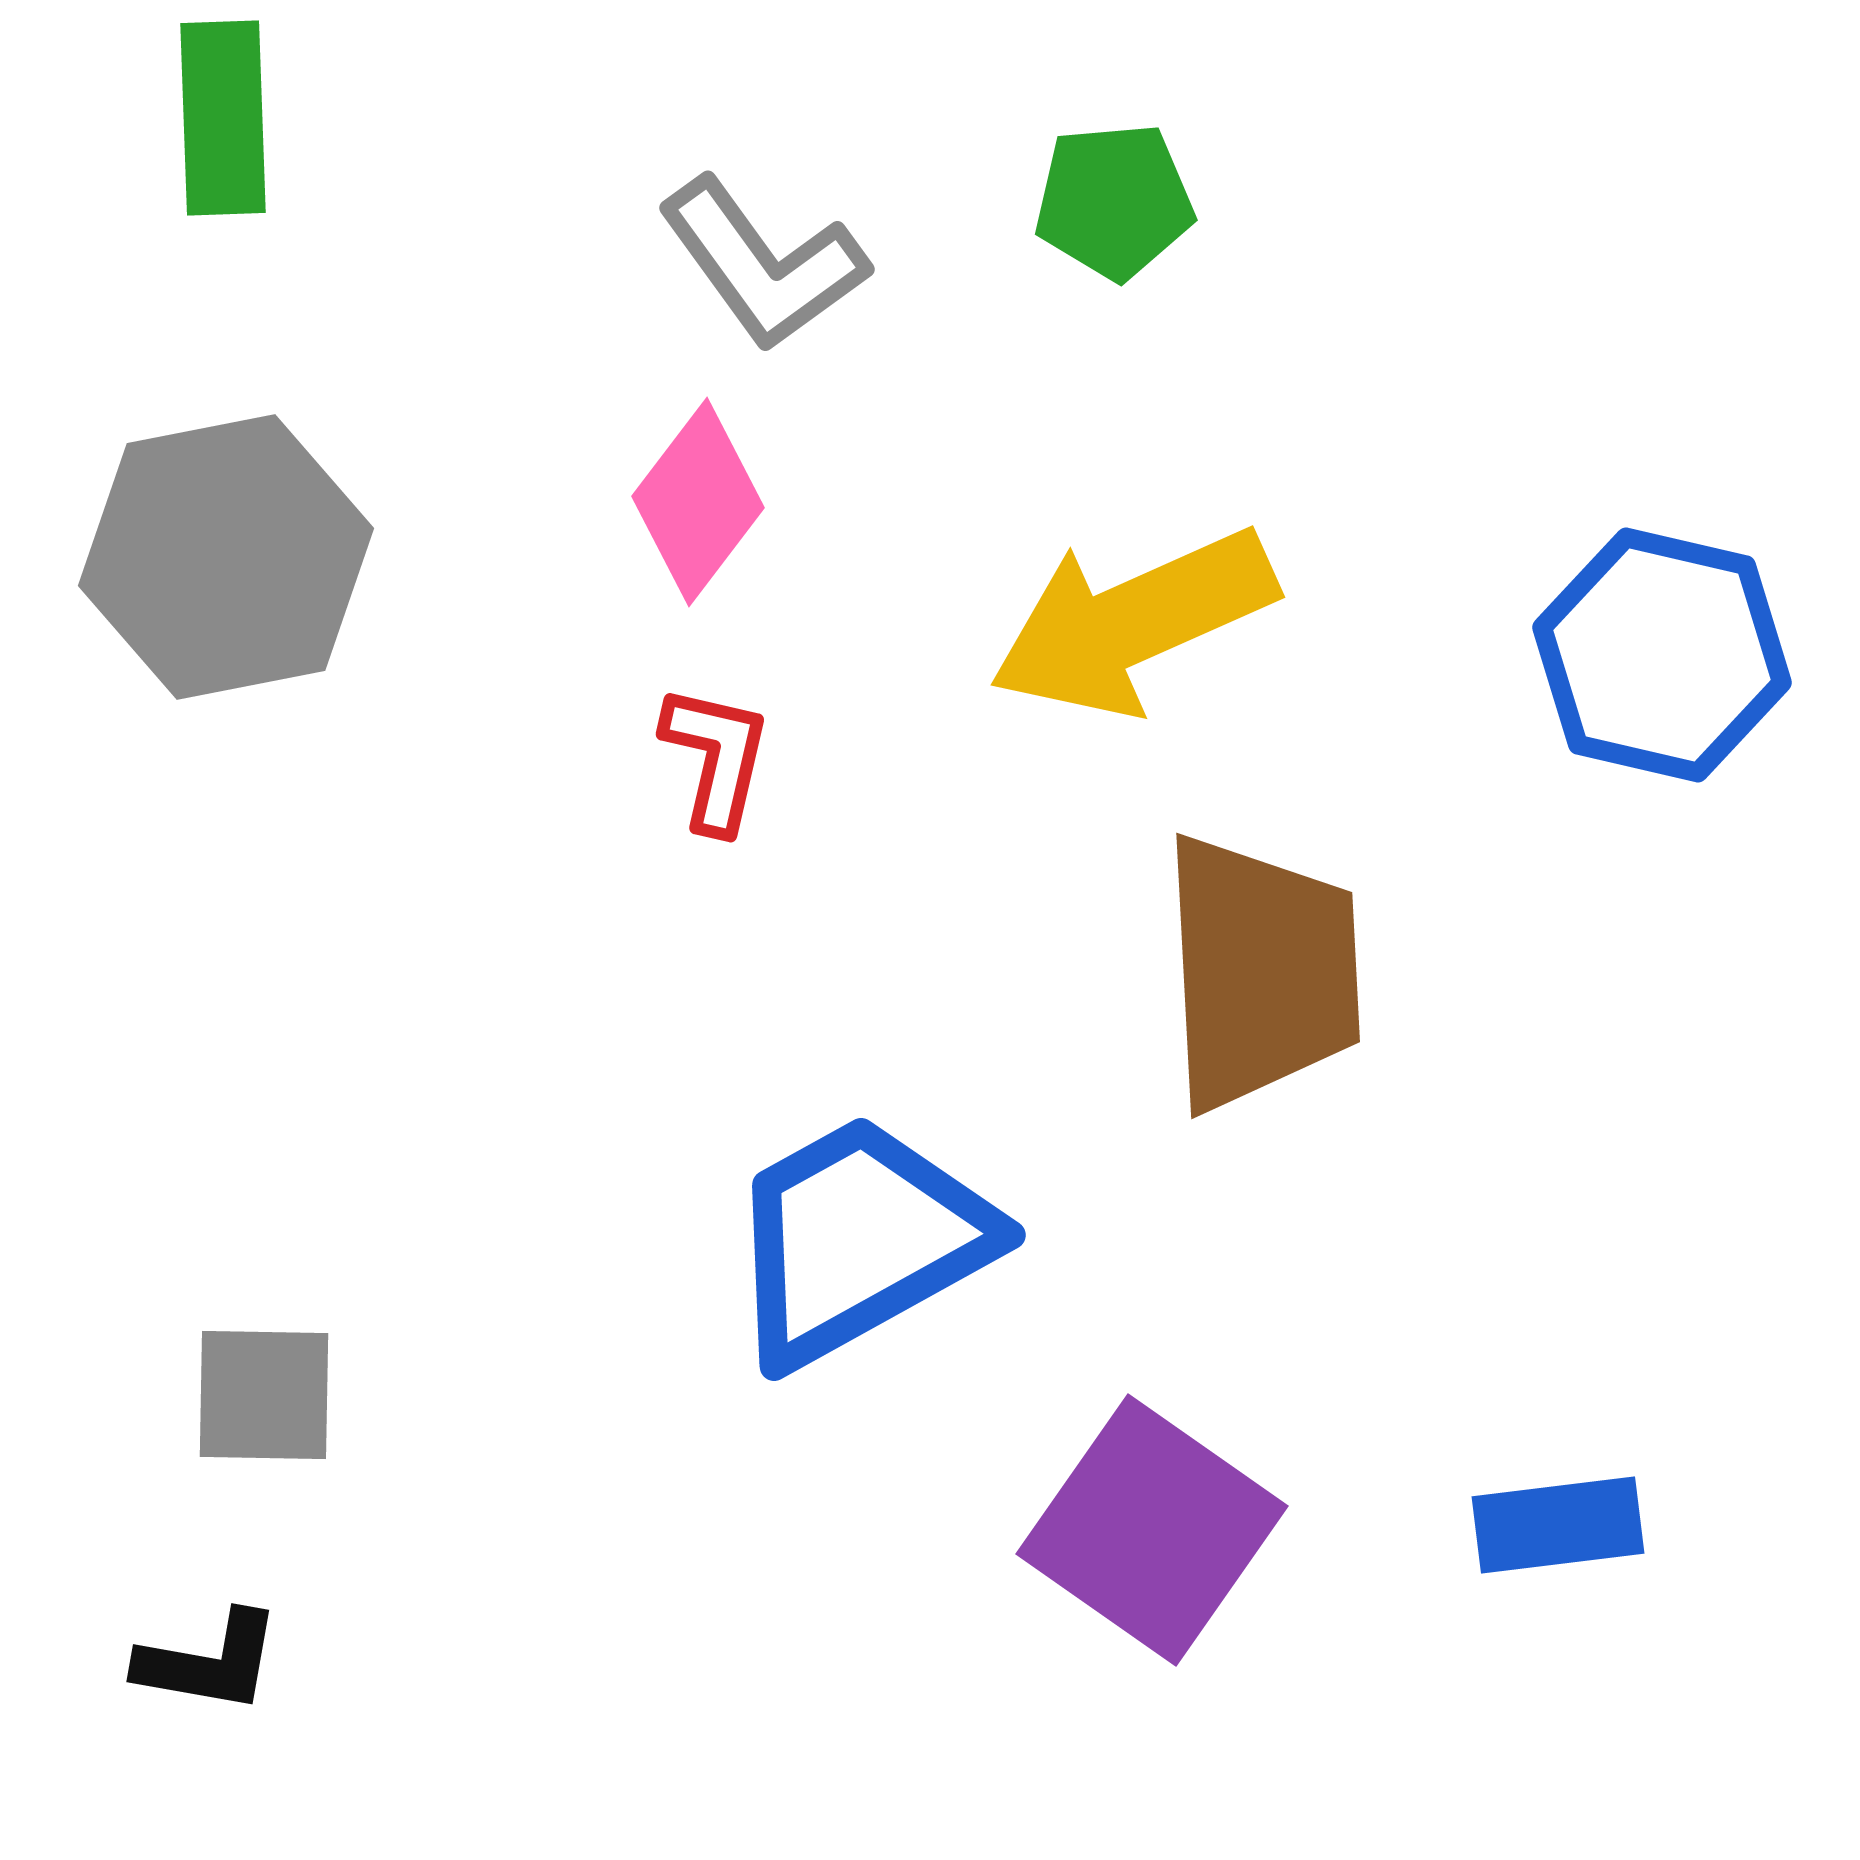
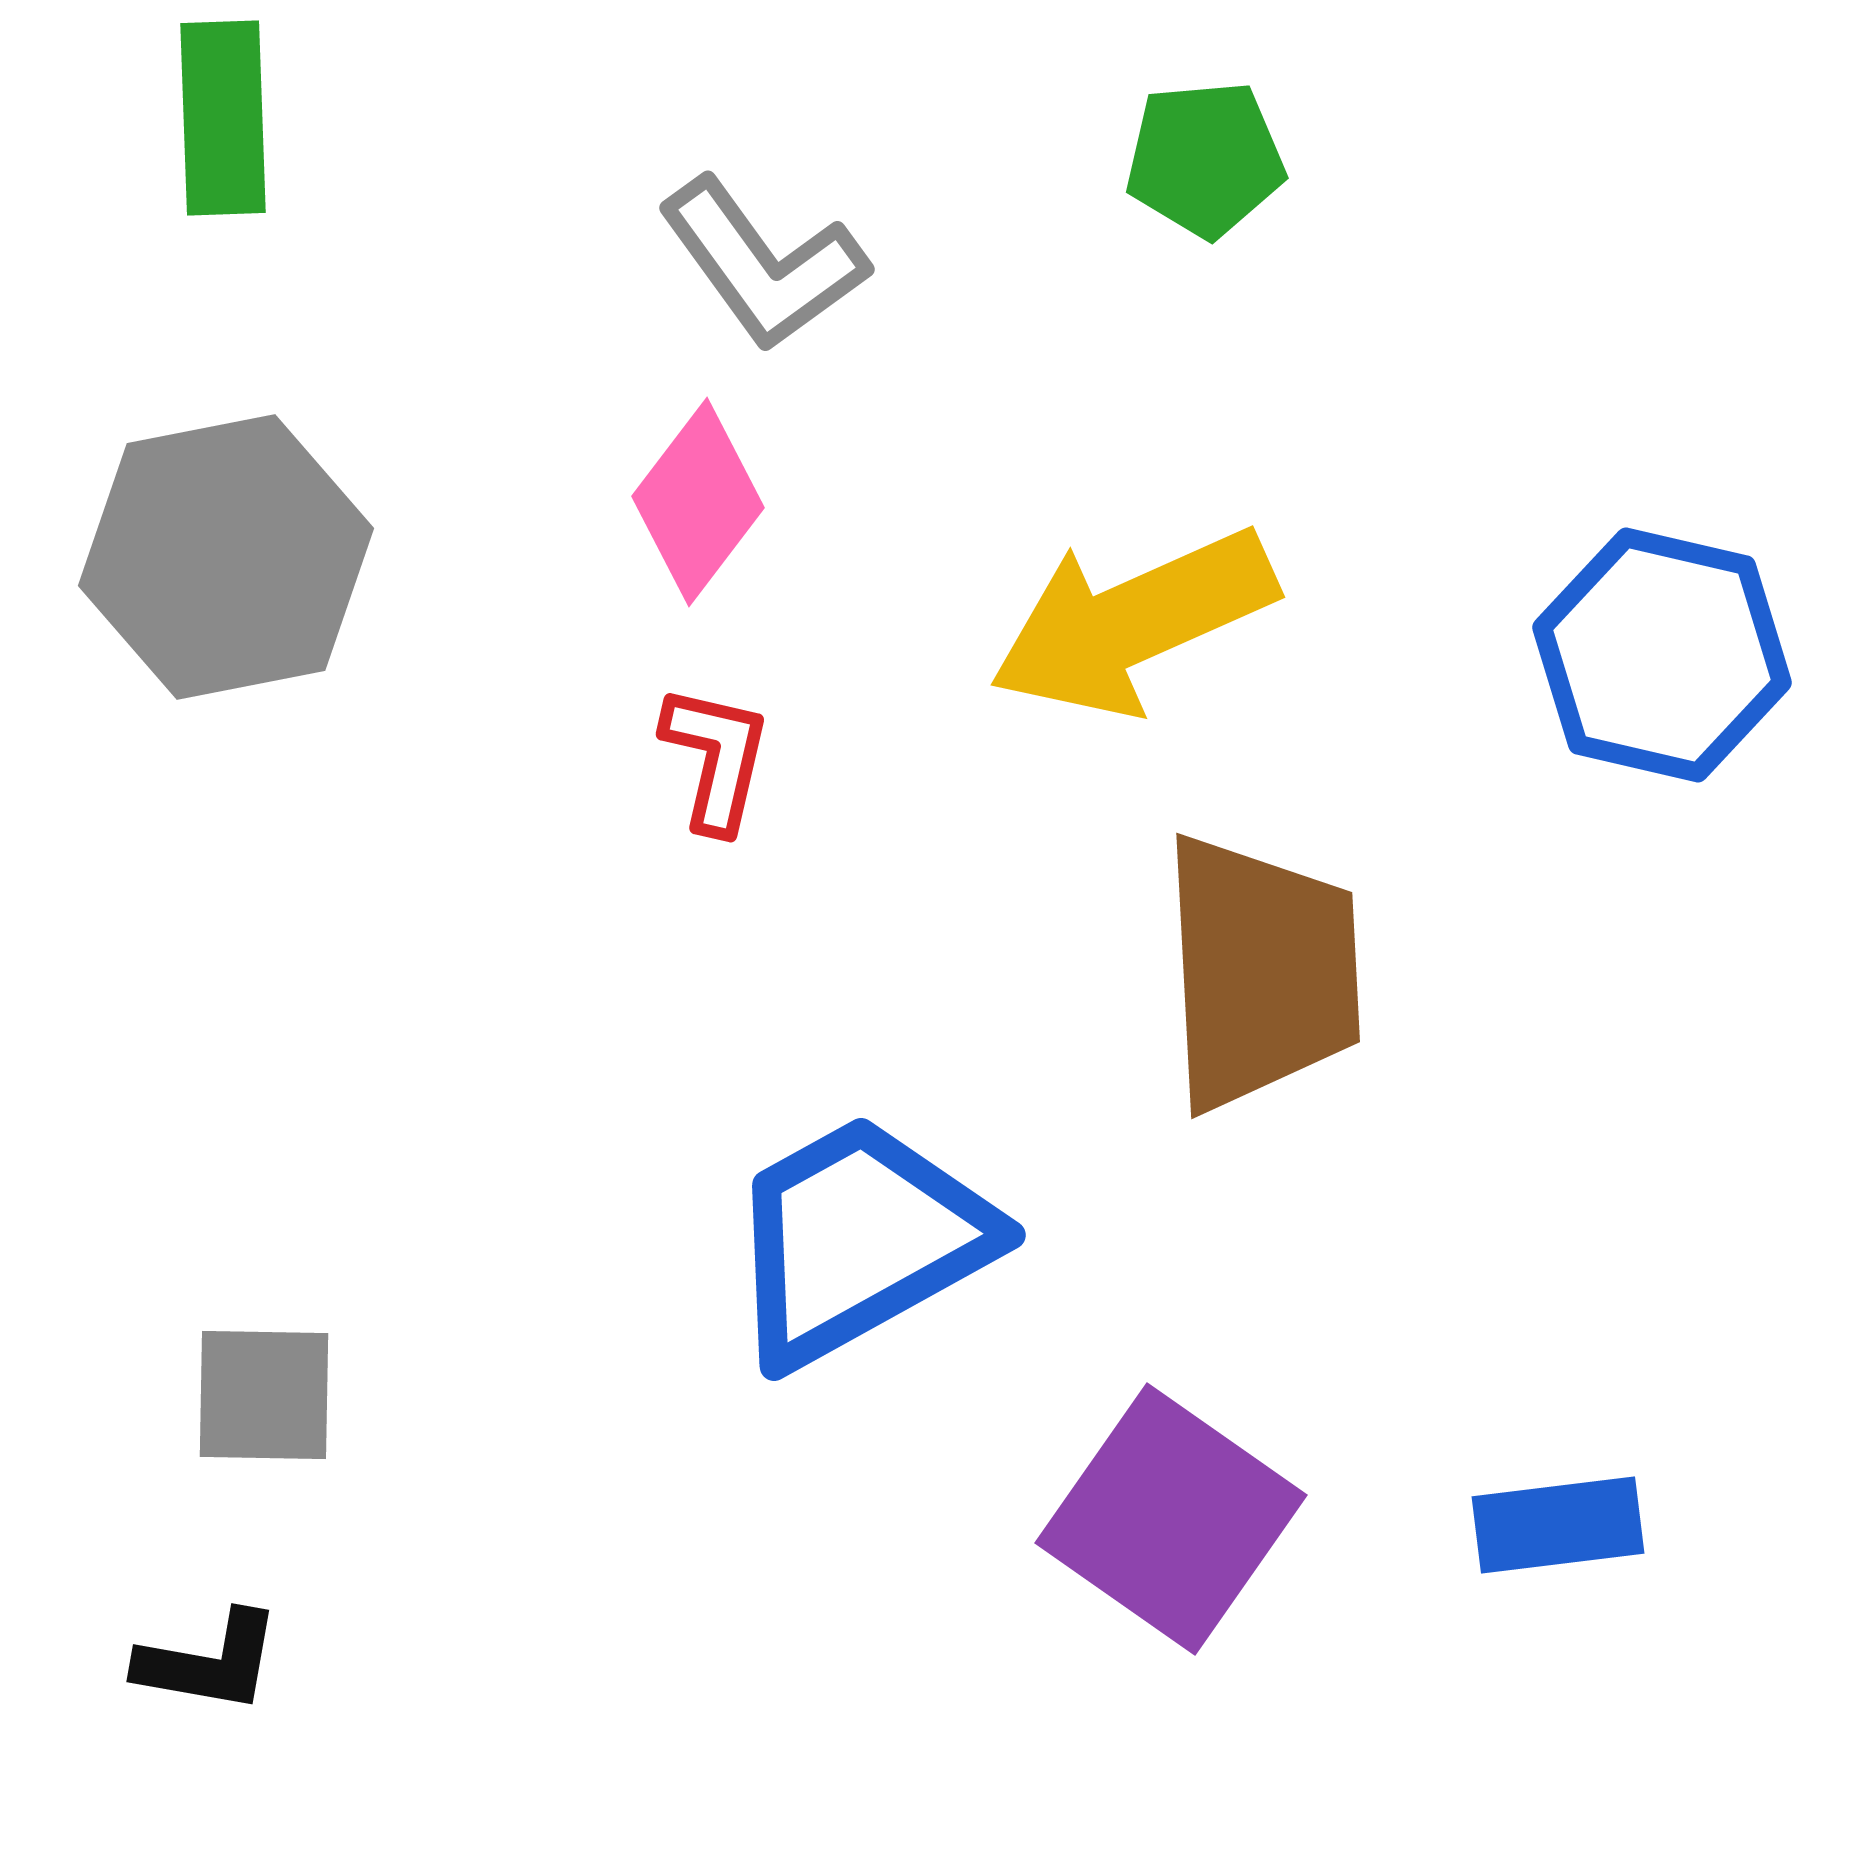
green pentagon: moved 91 px right, 42 px up
purple square: moved 19 px right, 11 px up
